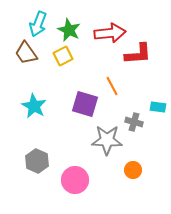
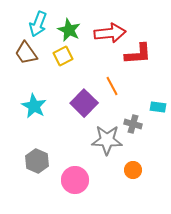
purple square: moved 1 px left, 1 px up; rotated 28 degrees clockwise
gray cross: moved 1 px left, 2 px down
